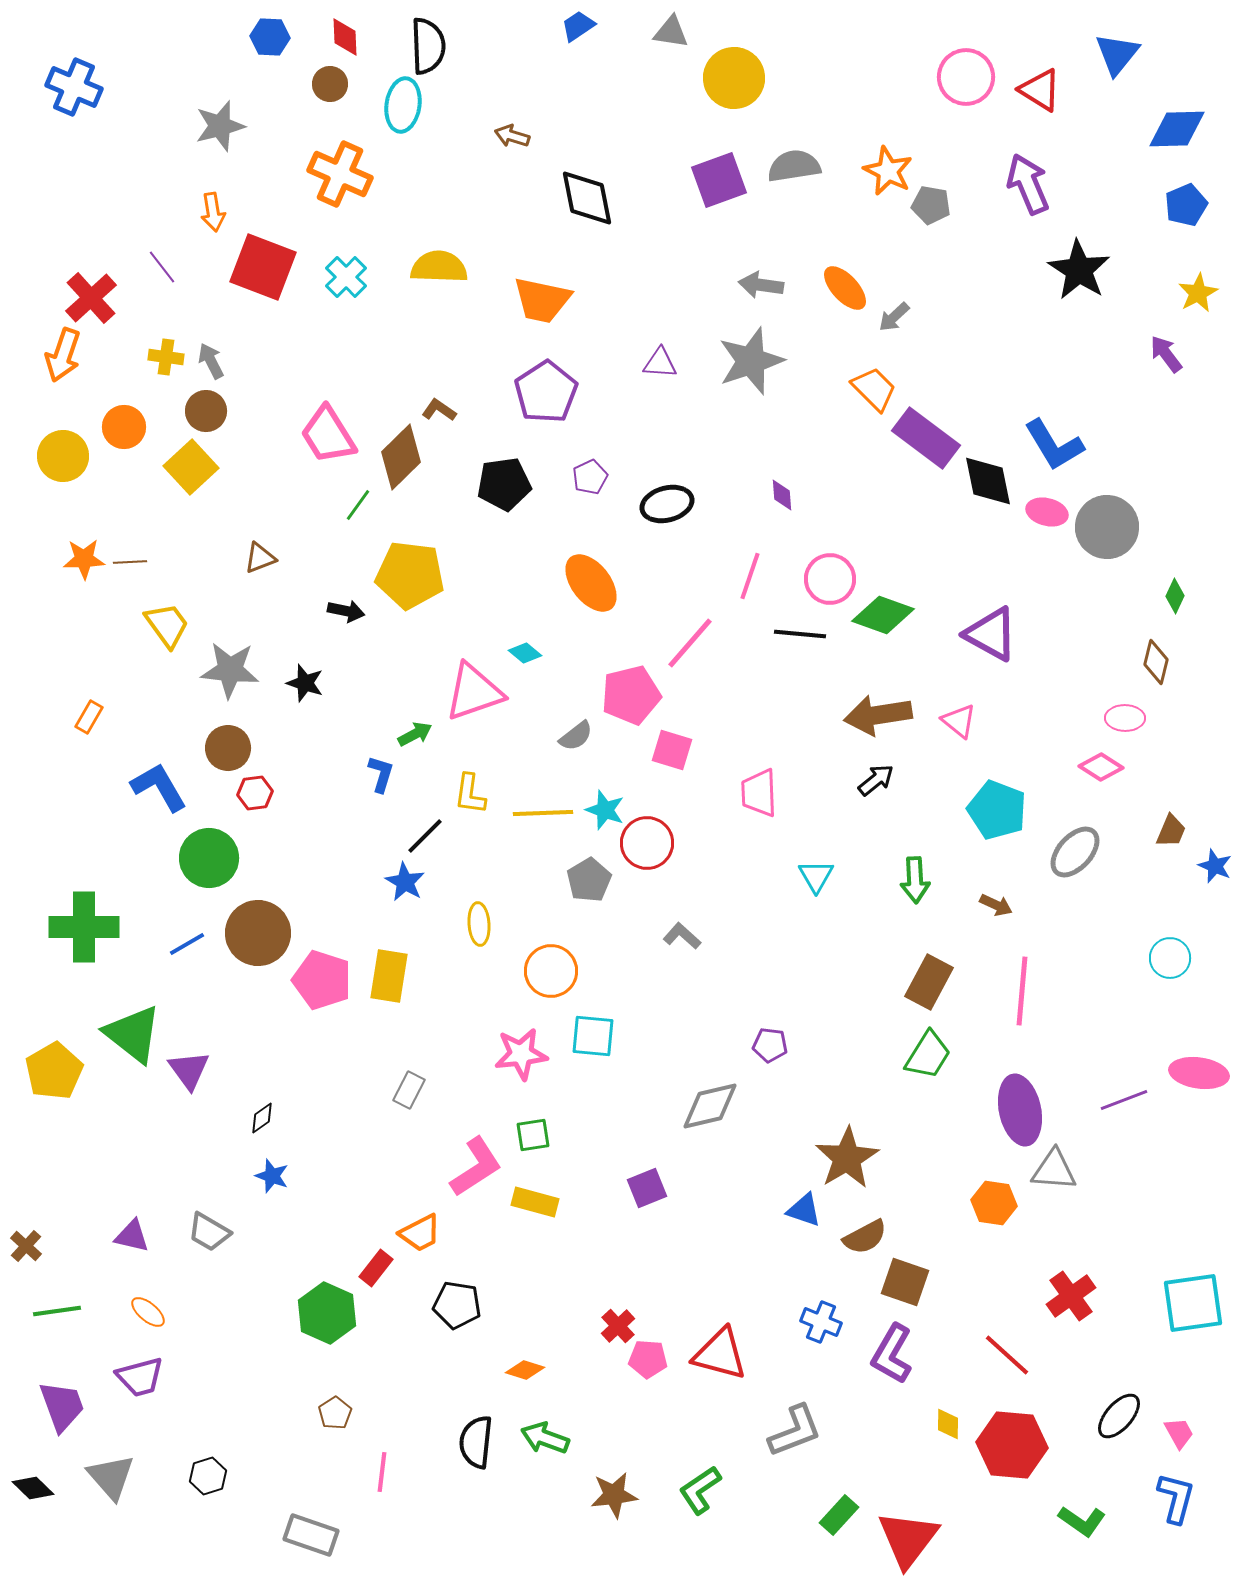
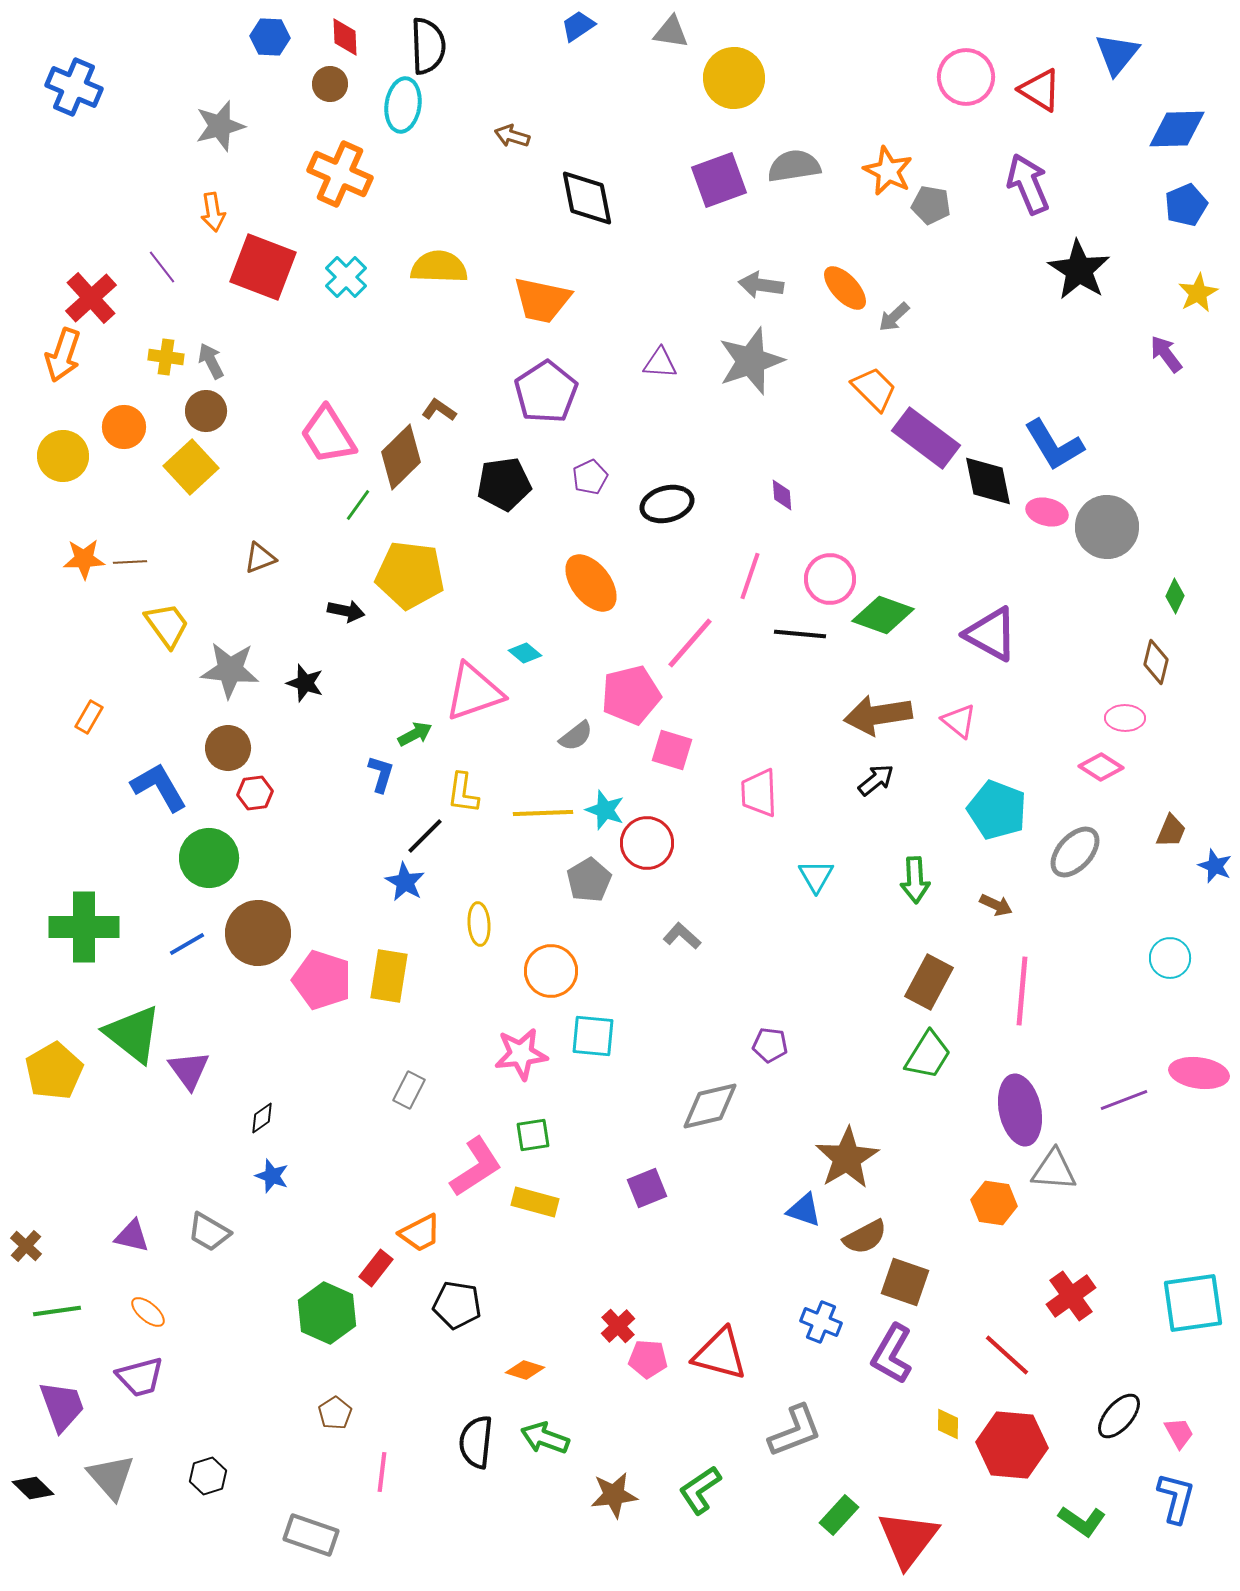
yellow L-shape at (470, 794): moved 7 px left, 1 px up
